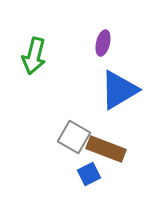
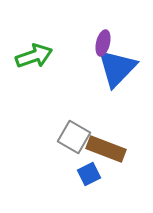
green arrow: rotated 123 degrees counterclockwise
blue triangle: moved 2 px left, 22 px up; rotated 15 degrees counterclockwise
